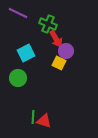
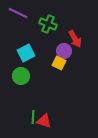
red arrow: moved 19 px right
purple circle: moved 2 px left
green circle: moved 3 px right, 2 px up
